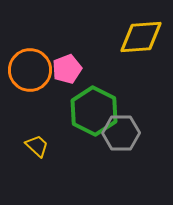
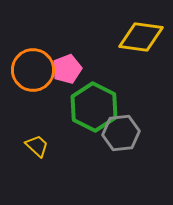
yellow diamond: rotated 12 degrees clockwise
orange circle: moved 3 px right
green hexagon: moved 4 px up
gray hexagon: rotated 6 degrees counterclockwise
